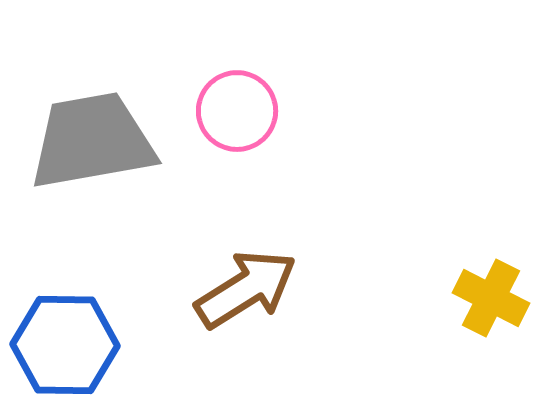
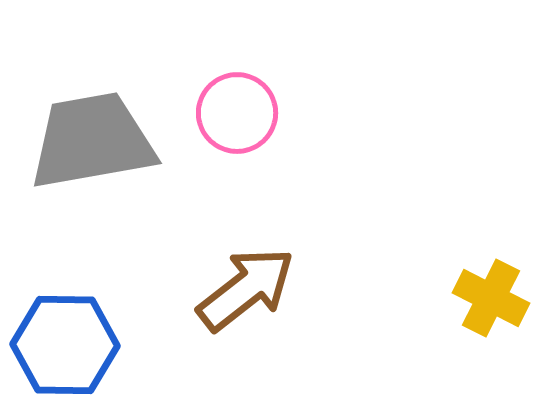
pink circle: moved 2 px down
brown arrow: rotated 6 degrees counterclockwise
